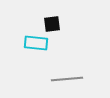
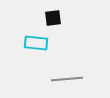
black square: moved 1 px right, 6 px up
